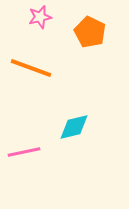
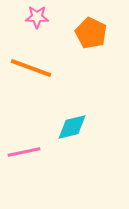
pink star: moved 3 px left; rotated 15 degrees clockwise
orange pentagon: moved 1 px right, 1 px down
cyan diamond: moved 2 px left
